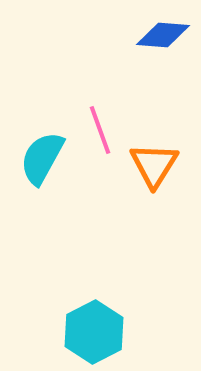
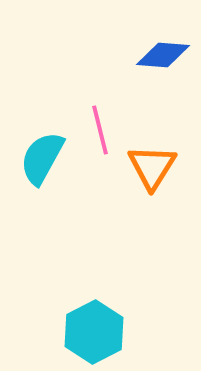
blue diamond: moved 20 px down
pink line: rotated 6 degrees clockwise
orange triangle: moved 2 px left, 2 px down
